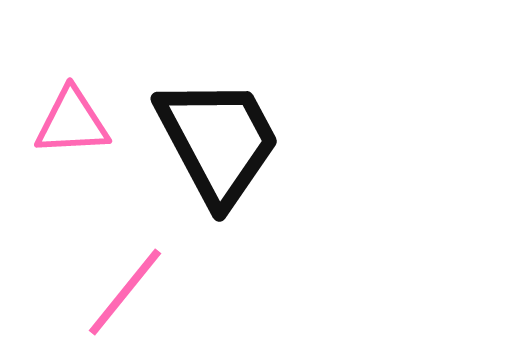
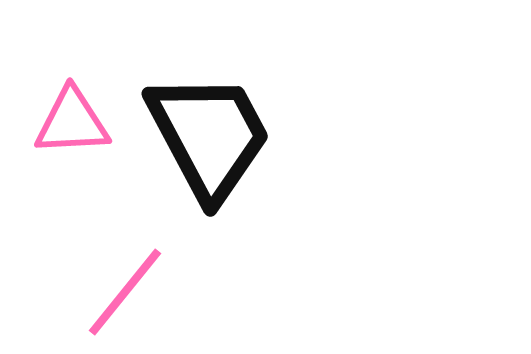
black trapezoid: moved 9 px left, 5 px up
